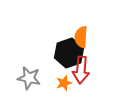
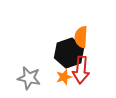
orange star: moved 6 px up
